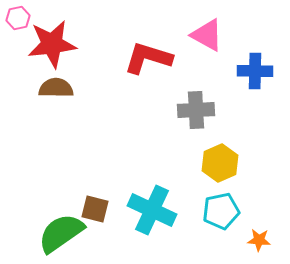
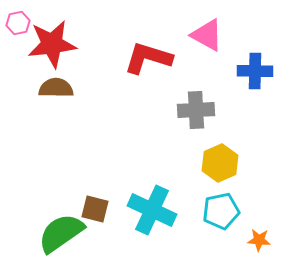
pink hexagon: moved 5 px down
